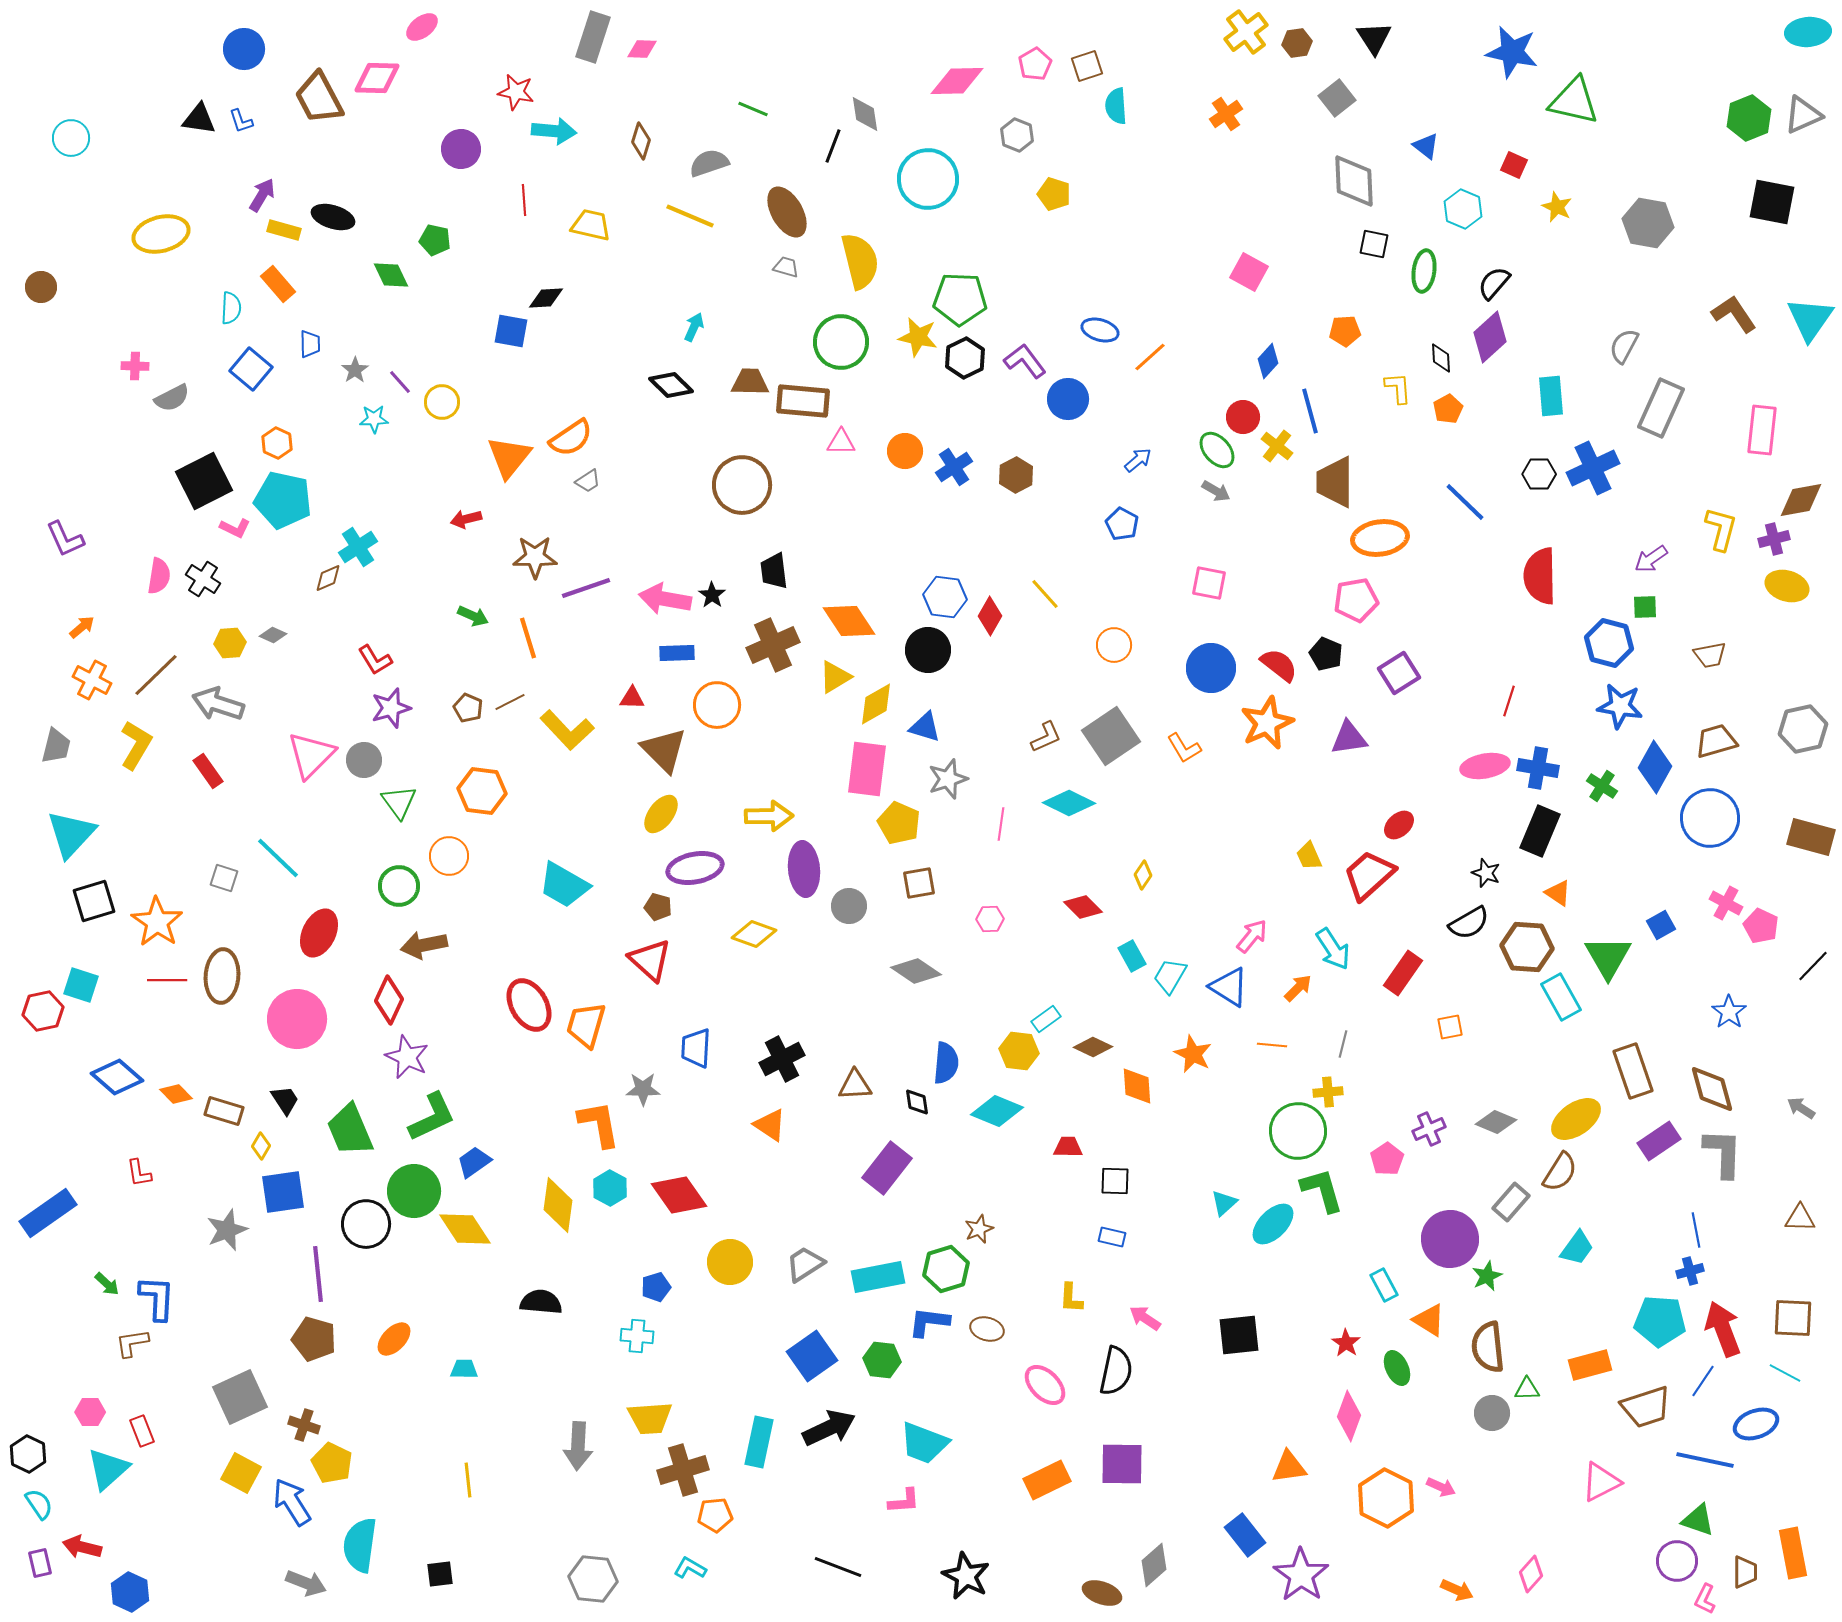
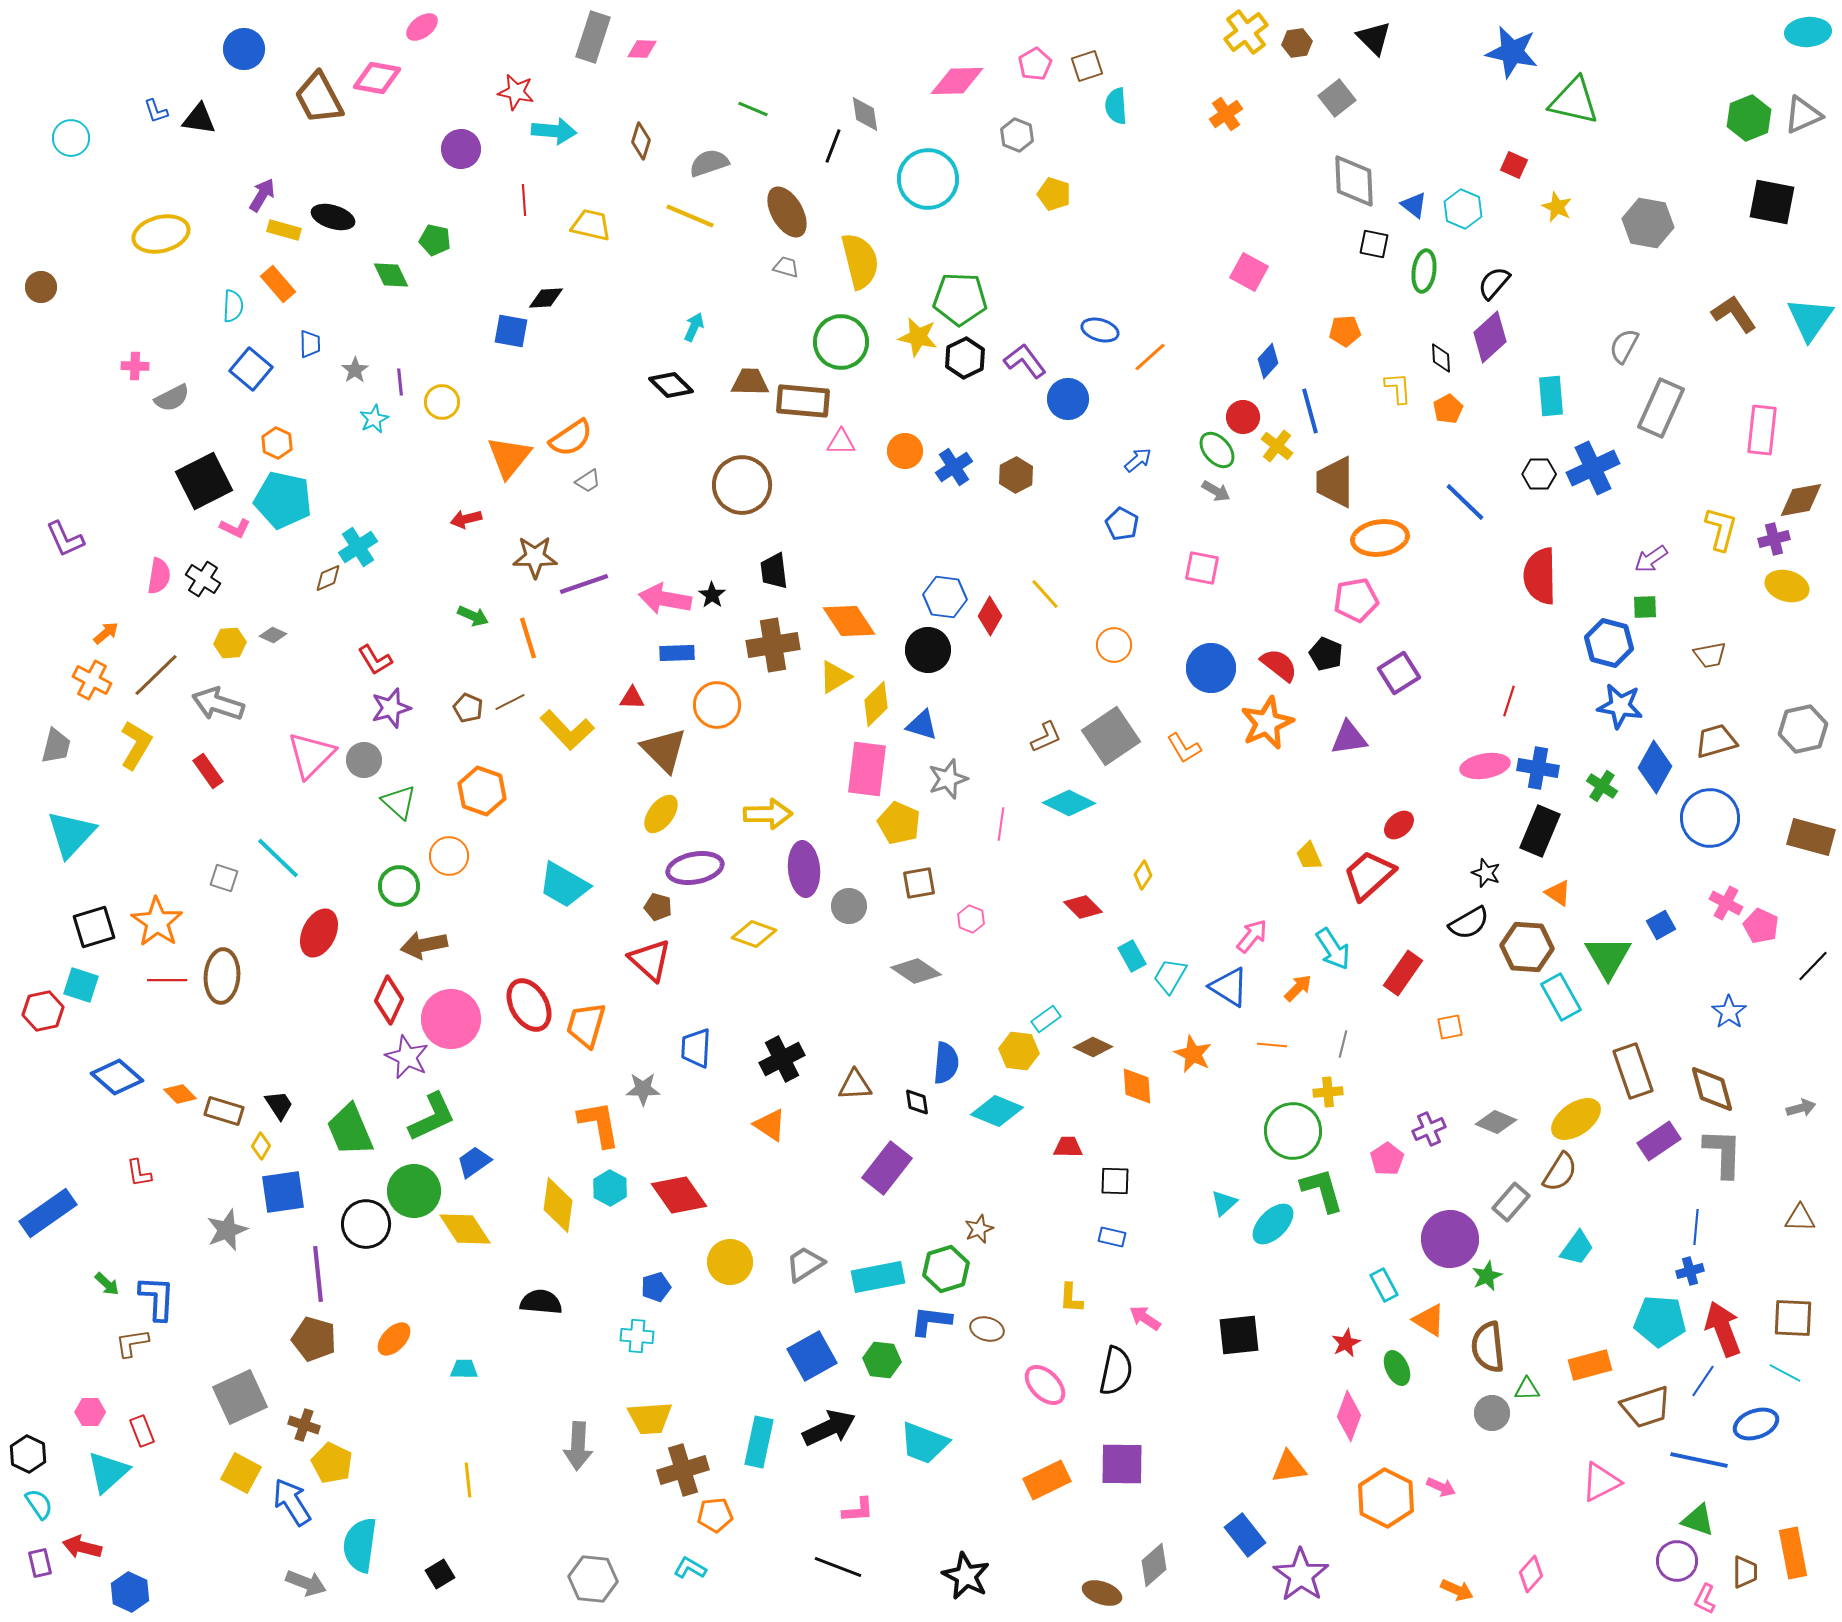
black triangle at (1374, 38): rotated 12 degrees counterclockwise
pink diamond at (377, 78): rotated 9 degrees clockwise
blue L-shape at (241, 121): moved 85 px left, 10 px up
blue triangle at (1426, 146): moved 12 px left, 59 px down
cyan semicircle at (231, 308): moved 2 px right, 2 px up
purple line at (400, 382): rotated 36 degrees clockwise
cyan star at (374, 419): rotated 24 degrees counterclockwise
pink square at (1209, 583): moved 7 px left, 15 px up
purple line at (586, 588): moved 2 px left, 4 px up
orange arrow at (82, 627): moved 24 px right, 6 px down
brown cross at (773, 645): rotated 15 degrees clockwise
yellow diamond at (876, 704): rotated 15 degrees counterclockwise
blue triangle at (925, 727): moved 3 px left, 2 px up
orange hexagon at (482, 791): rotated 12 degrees clockwise
green triangle at (399, 802): rotated 12 degrees counterclockwise
yellow arrow at (769, 816): moved 1 px left, 2 px up
black square at (94, 901): moved 26 px down
pink hexagon at (990, 919): moved 19 px left; rotated 24 degrees clockwise
pink circle at (297, 1019): moved 154 px right
orange diamond at (176, 1094): moved 4 px right
black trapezoid at (285, 1100): moved 6 px left, 5 px down
gray arrow at (1801, 1108): rotated 132 degrees clockwise
green circle at (1298, 1131): moved 5 px left
blue line at (1696, 1230): moved 3 px up; rotated 16 degrees clockwise
blue L-shape at (929, 1322): moved 2 px right, 1 px up
red star at (1346, 1343): rotated 12 degrees clockwise
blue square at (812, 1356): rotated 6 degrees clockwise
blue line at (1705, 1460): moved 6 px left
cyan triangle at (108, 1469): moved 3 px down
pink L-shape at (904, 1501): moved 46 px left, 9 px down
black square at (440, 1574): rotated 24 degrees counterclockwise
